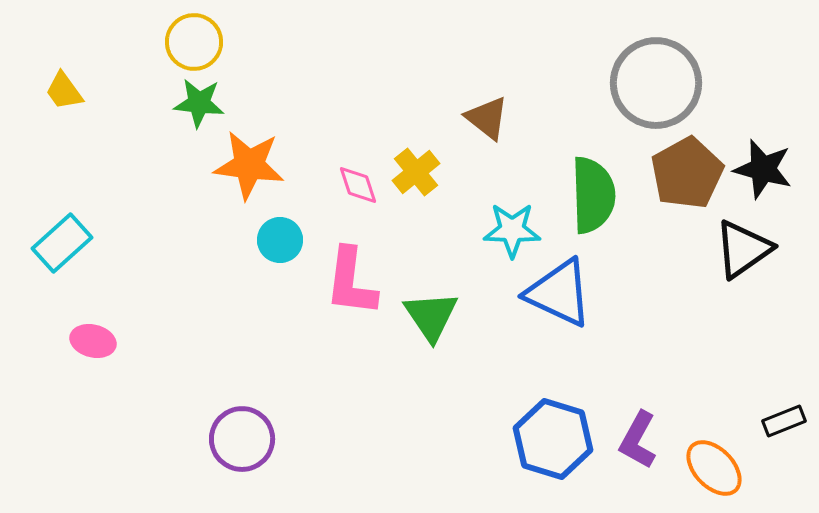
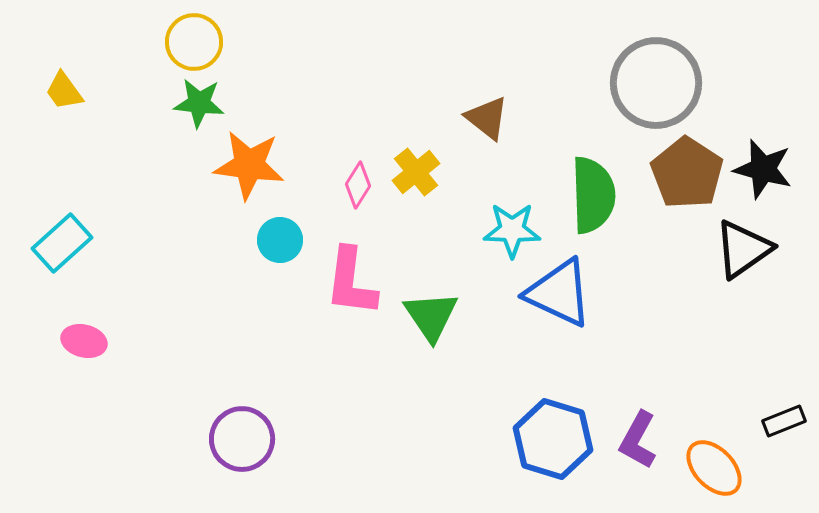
brown pentagon: rotated 10 degrees counterclockwise
pink diamond: rotated 51 degrees clockwise
pink ellipse: moved 9 px left
